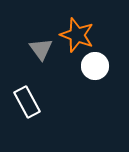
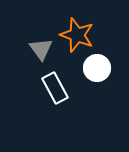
white circle: moved 2 px right, 2 px down
white rectangle: moved 28 px right, 14 px up
